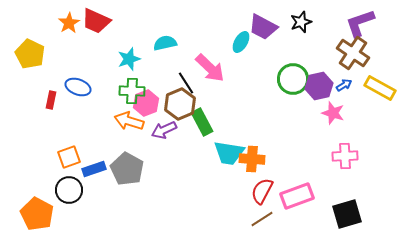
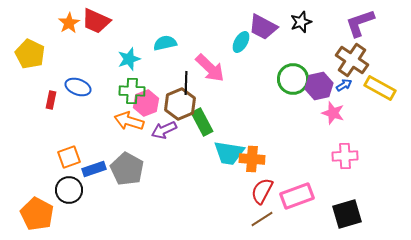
brown cross: moved 1 px left, 7 px down
black line: rotated 35 degrees clockwise
